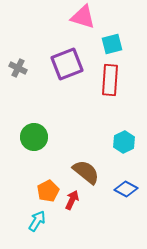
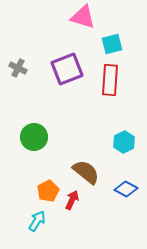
purple square: moved 5 px down
